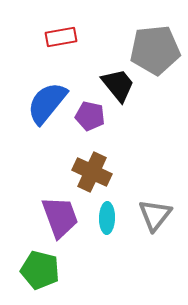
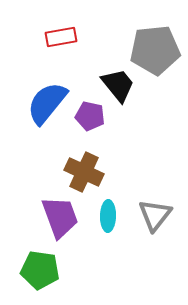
brown cross: moved 8 px left
cyan ellipse: moved 1 px right, 2 px up
green pentagon: rotated 6 degrees counterclockwise
